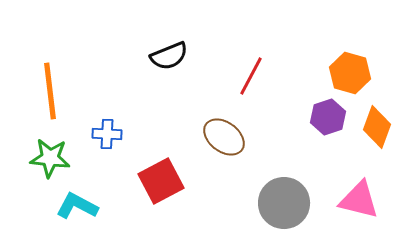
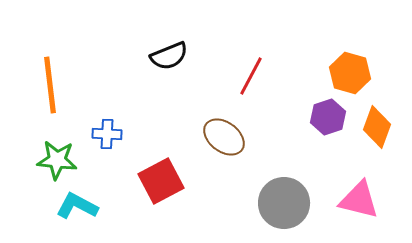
orange line: moved 6 px up
green star: moved 7 px right, 2 px down
